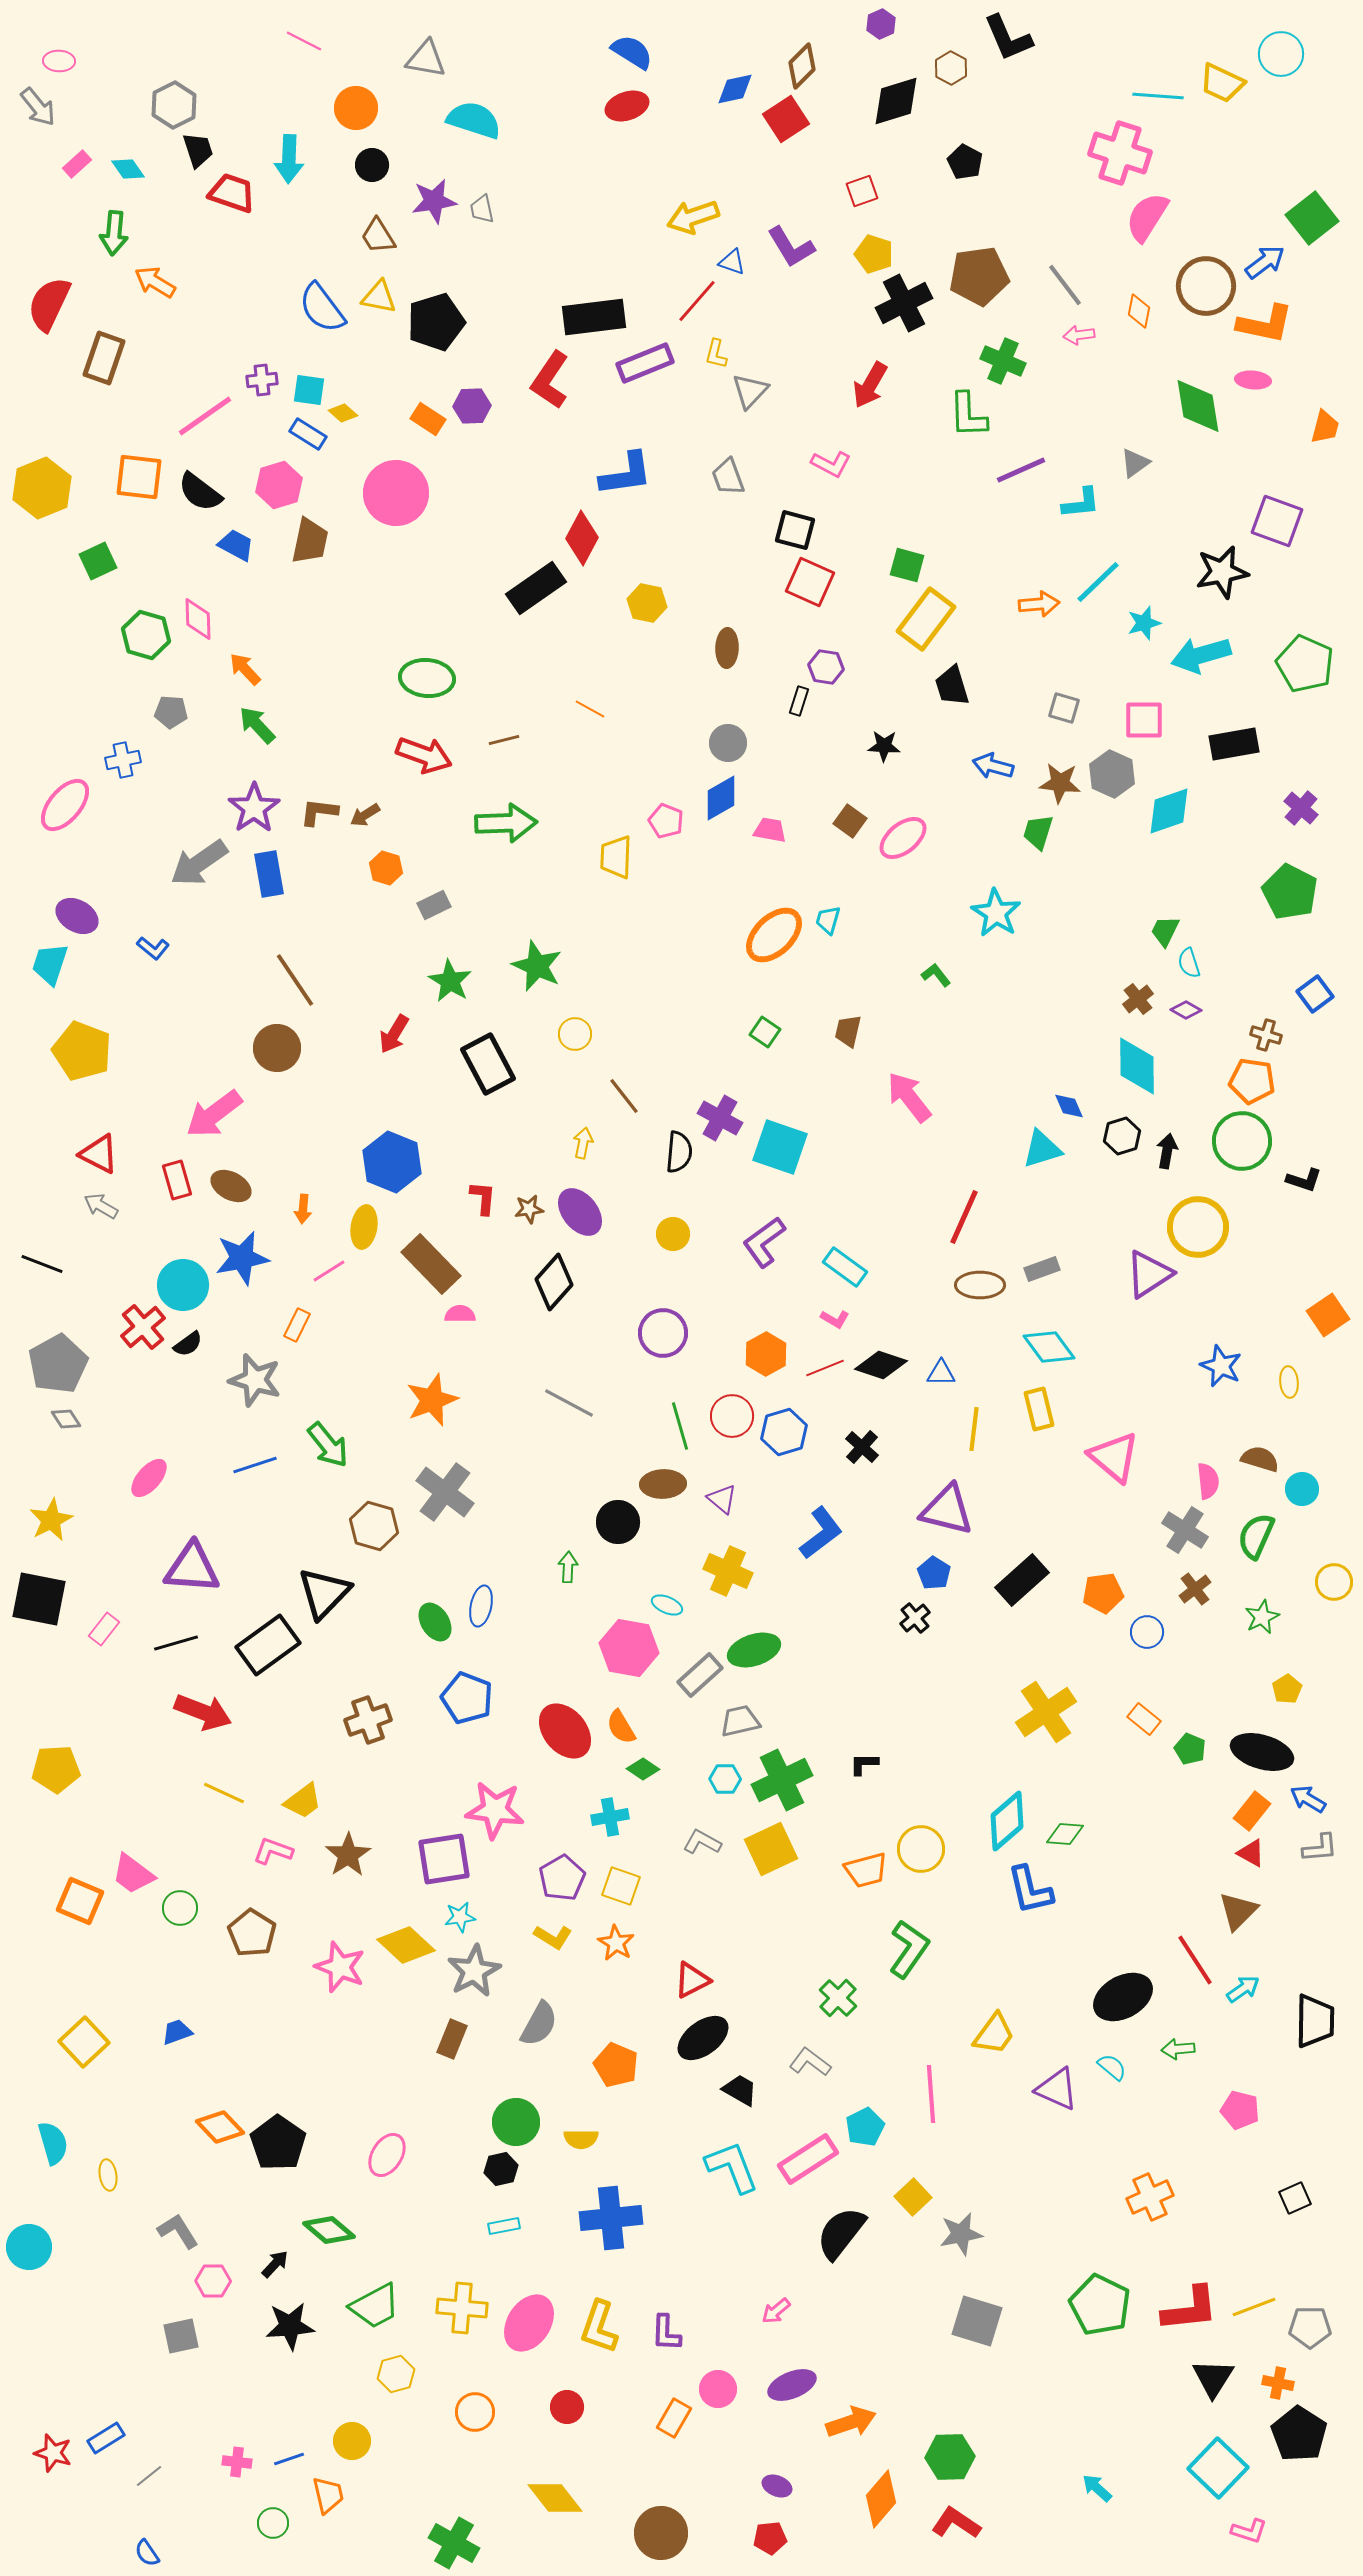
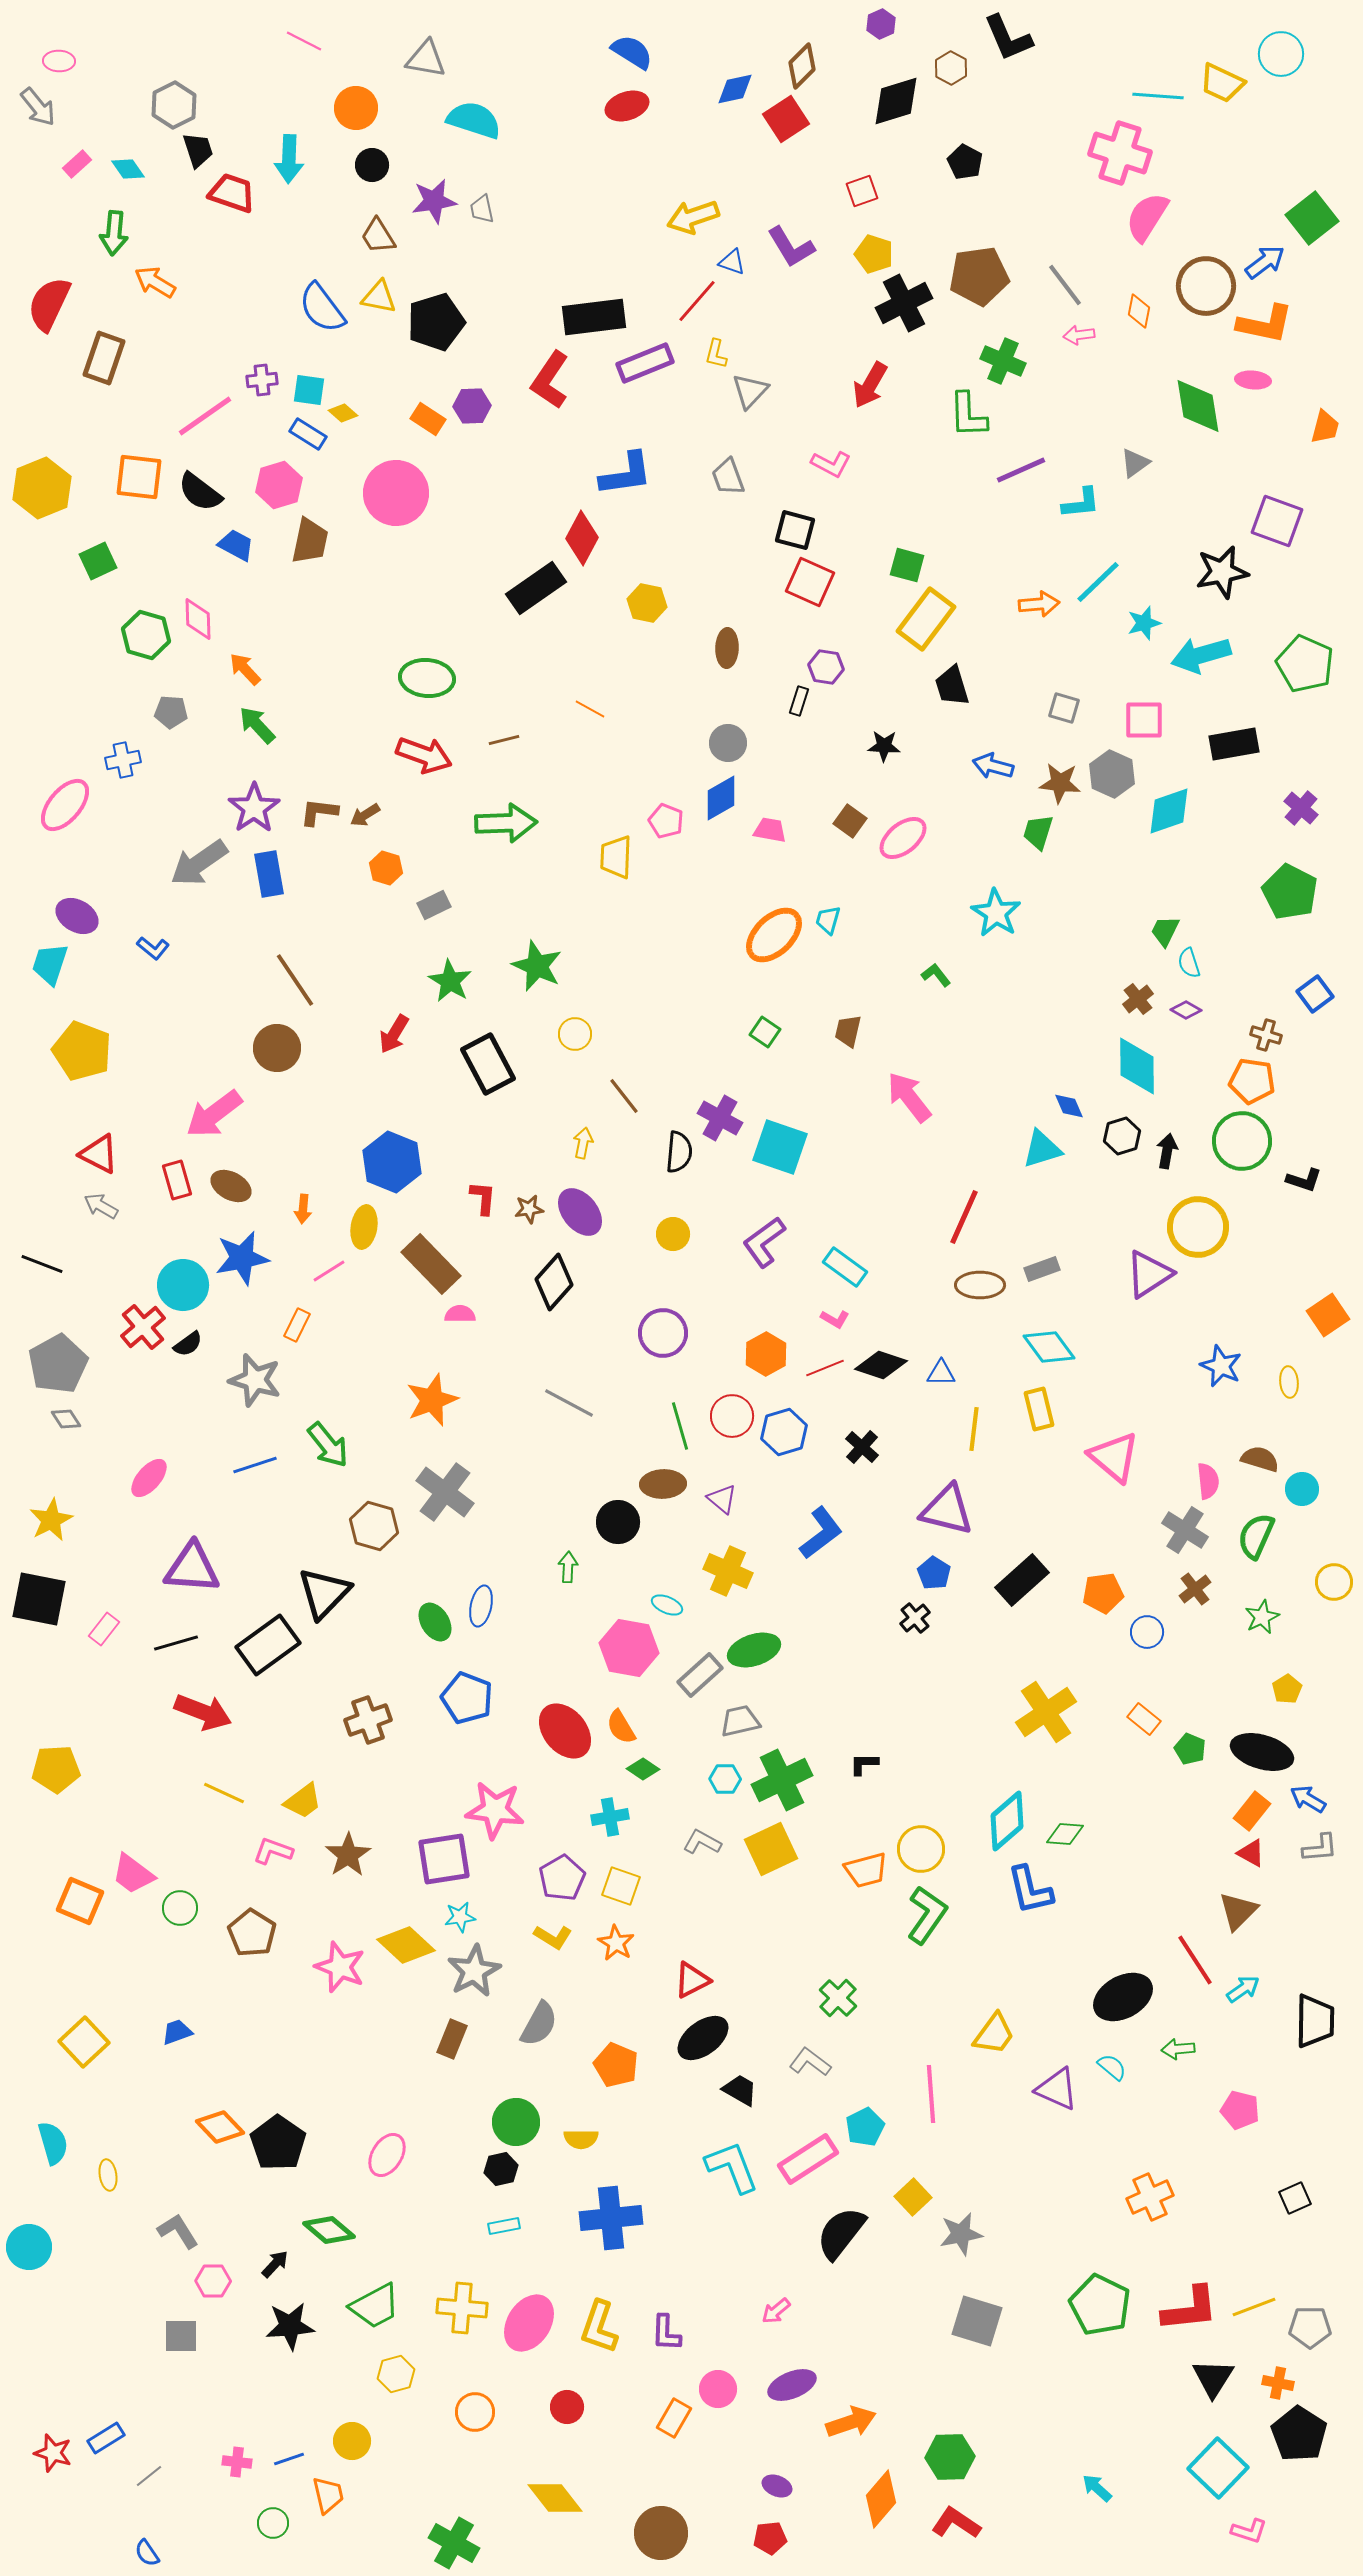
green L-shape at (909, 1949): moved 18 px right, 34 px up
gray square at (181, 2336): rotated 12 degrees clockwise
